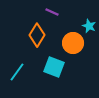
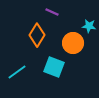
cyan star: rotated 16 degrees counterclockwise
cyan line: rotated 18 degrees clockwise
